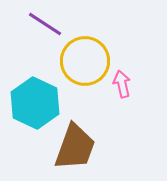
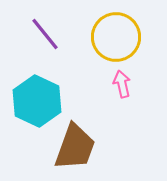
purple line: moved 10 px down; rotated 18 degrees clockwise
yellow circle: moved 31 px right, 24 px up
cyan hexagon: moved 2 px right, 2 px up
